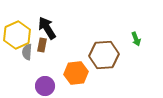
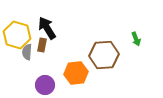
yellow hexagon: rotated 20 degrees counterclockwise
purple circle: moved 1 px up
